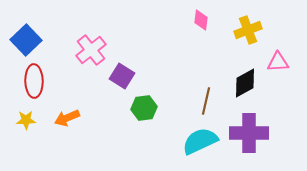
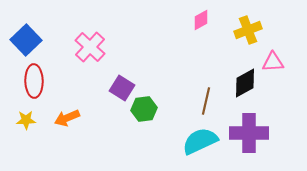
pink diamond: rotated 55 degrees clockwise
pink cross: moved 1 px left, 3 px up; rotated 8 degrees counterclockwise
pink triangle: moved 5 px left
purple square: moved 12 px down
green hexagon: moved 1 px down
